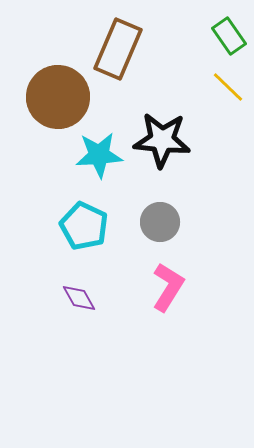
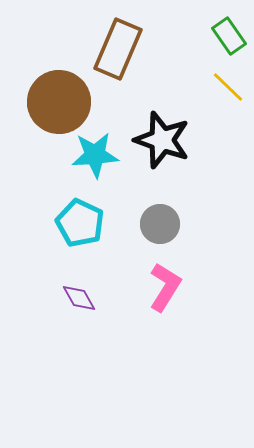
brown circle: moved 1 px right, 5 px down
black star: rotated 14 degrees clockwise
cyan star: moved 4 px left
gray circle: moved 2 px down
cyan pentagon: moved 4 px left, 3 px up
pink L-shape: moved 3 px left
